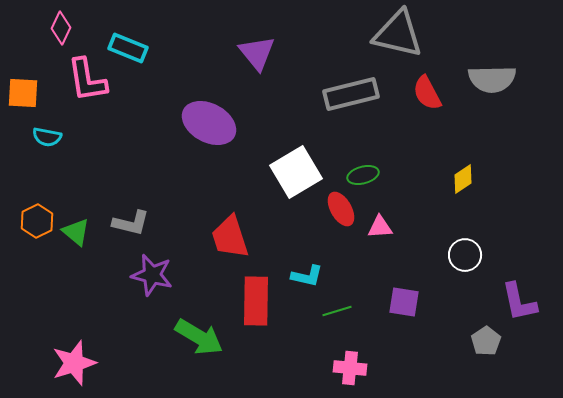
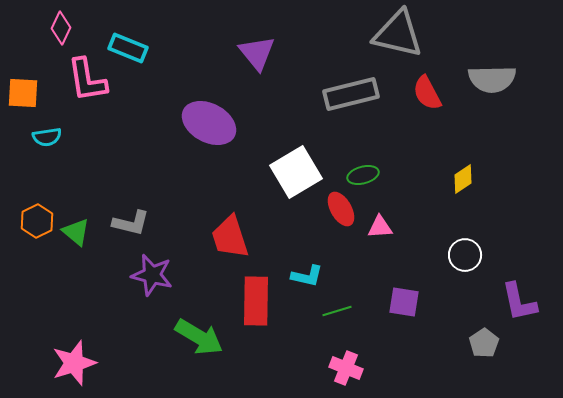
cyan semicircle: rotated 20 degrees counterclockwise
gray pentagon: moved 2 px left, 2 px down
pink cross: moved 4 px left; rotated 16 degrees clockwise
